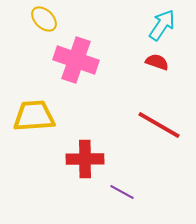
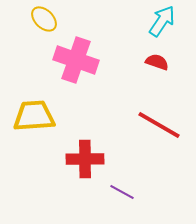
cyan arrow: moved 4 px up
